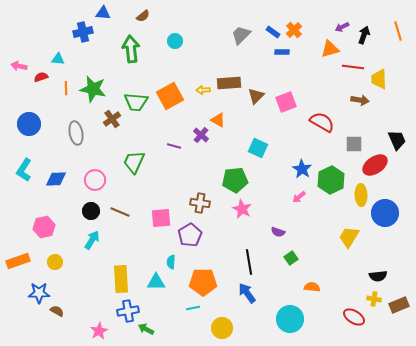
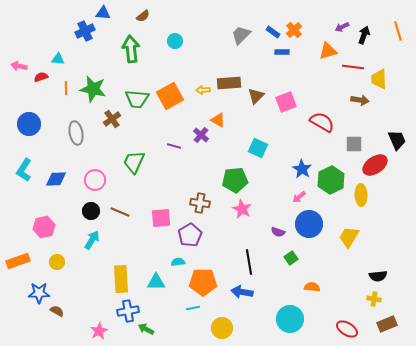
blue cross at (83, 32): moved 2 px right, 1 px up; rotated 12 degrees counterclockwise
orange triangle at (330, 49): moved 2 px left, 2 px down
green trapezoid at (136, 102): moved 1 px right, 3 px up
blue circle at (385, 213): moved 76 px left, 11 px down
yellow circle at (55, 262): moved 2 px right
cyan semicircle at (171, 262): moved 7 px right; rotated 80 degrees clockwise
blue arrow at (247, 293): moved 5 px left, 1 px up; rotated 45 degrees counterclockwise
brown rectangle at (399, 305): moved 12 px left, 19 px down
red ellipse at (354, 317): moved 7 px left, 12 px down
